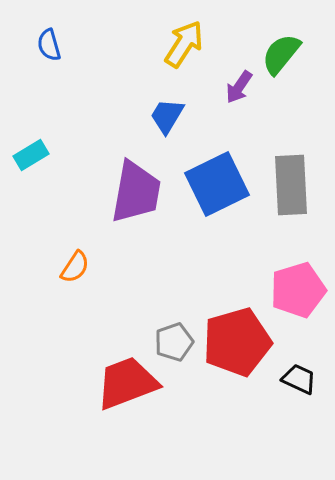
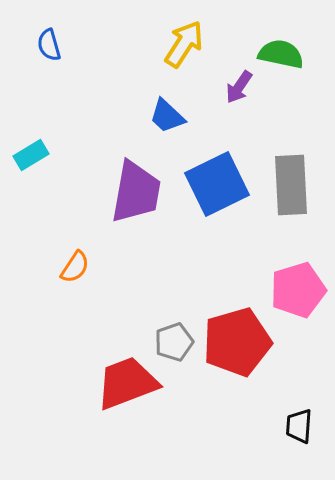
green semicircle: rotated 63 degrees clockwise
blue trapezoid: rotated 78 degrees counterclockwise
black trapezoid: moved 47 px down; rotated 111 degrees counterclockwise
